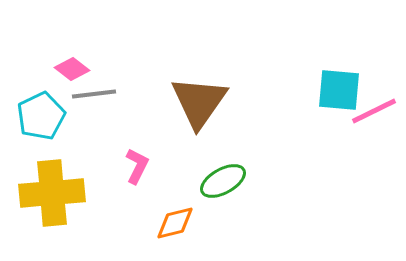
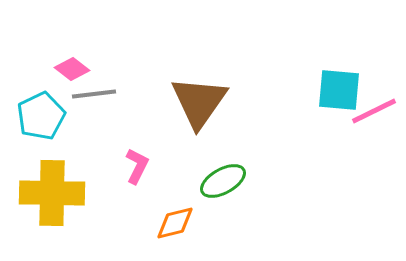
yellow cross: rotated 6 degrees clockwise
